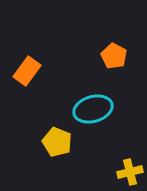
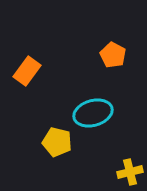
orange pentagon: moved 1 px left, 1 px up
cyan ellipse: moved 4 px down
yellow pentagon: rotated 8 degrees counterclockwise
